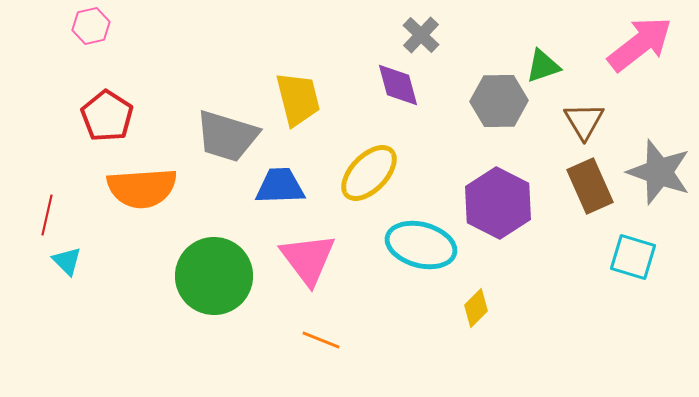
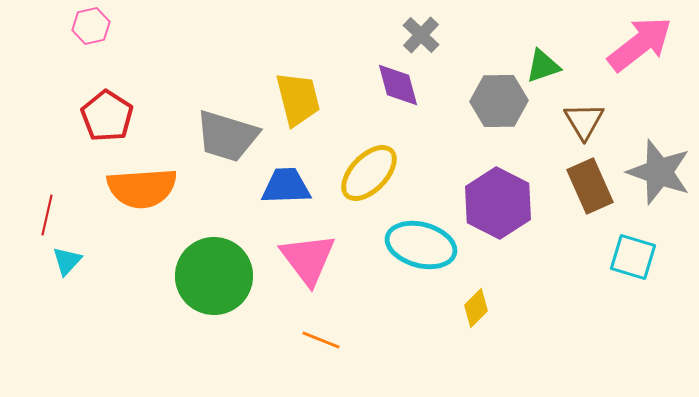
blue trapezoid: moved 6 px right
cyan triangle: rotated 28 degrees clockwise
